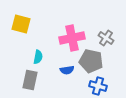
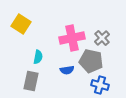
yellow square: rotated 18 degrees clockwise
gray cross: moved 4 px left; rotated 14 degrees clockwise
gray rectangle: moved 1 px right, 1 px down
blue cross: moved 2 px right, 1 px up
